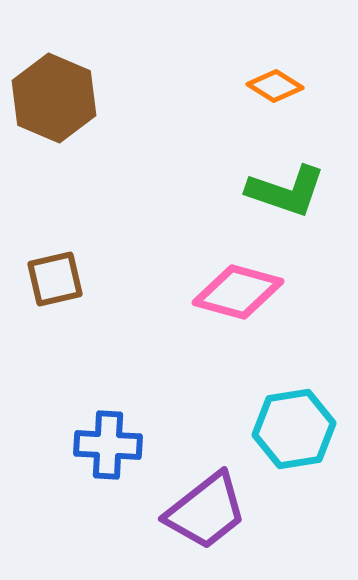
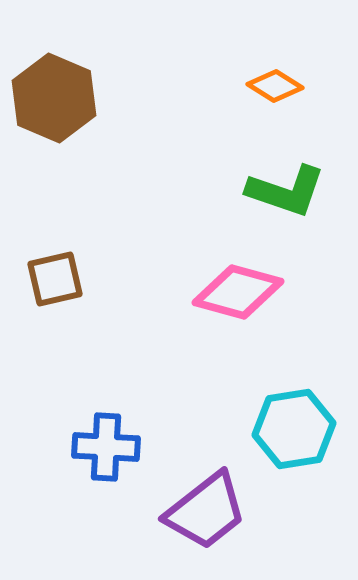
blue cross: moved 2 px left, 2 px down
